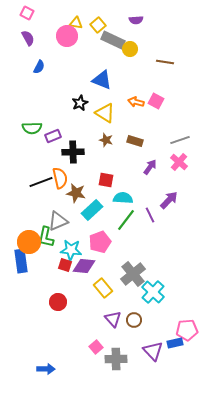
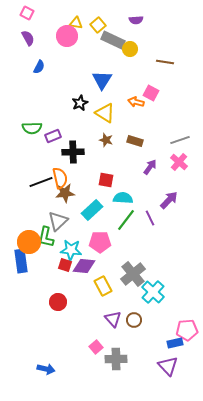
blue triangle at (102, 80): rotated 40 degrees clockwise
pink square at (156, 101): moved 5 px left, 8 px up
brown star at (76, 193): moved 11 px left; rotated 18 degrees counterclockwise
purple line at (150, 215): moved 3 px down
gray triangle at (58, 221): rotated 20 degrees counterclockwise
pink pentagon at (100, 242): rotated 20 degrees clockwise
yellow rectangle at (103, 288): moved 2 px up; rotated 12 degrees clockwise
purple triangle at (153, 351): moved 15 px right, 15 px down
blue arrow at (46, 369): rotated 12 degrees clockwise
